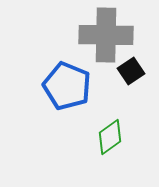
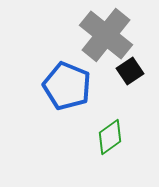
gray cross: rotated 38 degrees clockwise
black square: moved 1 px left
